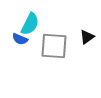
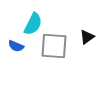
cyan semicircle: moved 3 px right
blue semicircle: moved 4 px left, 7 px down
